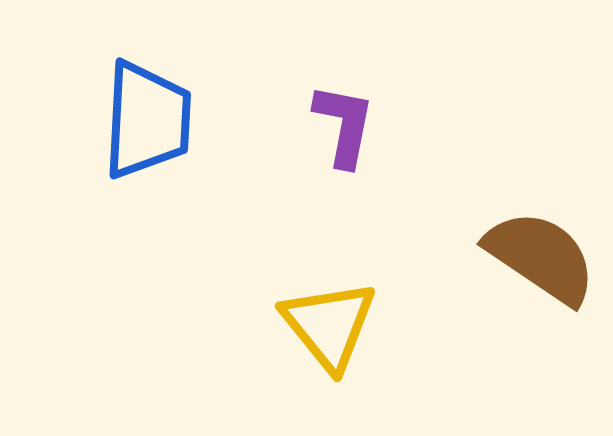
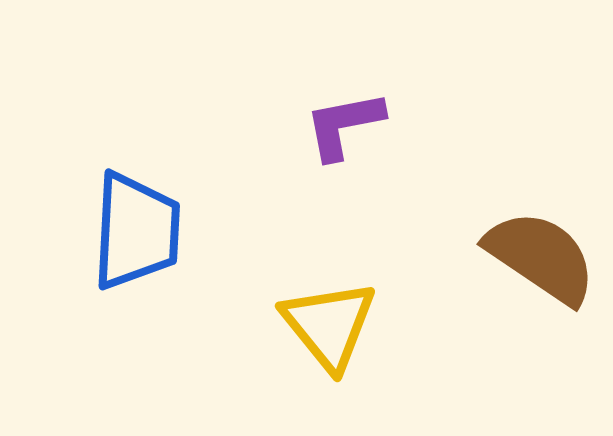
blue trapezoid: moved 11 px left, 111 px down
purple L-shape: rotated 112 degrees counterclockwise
